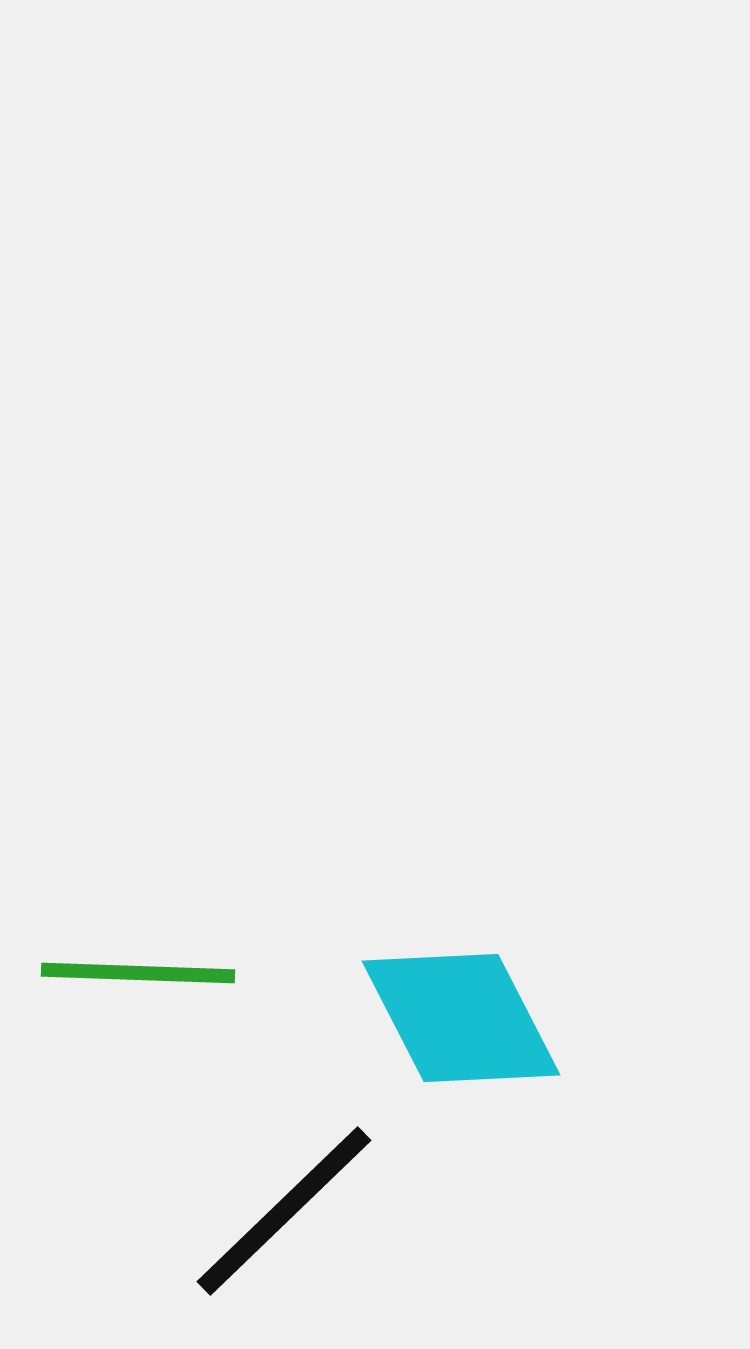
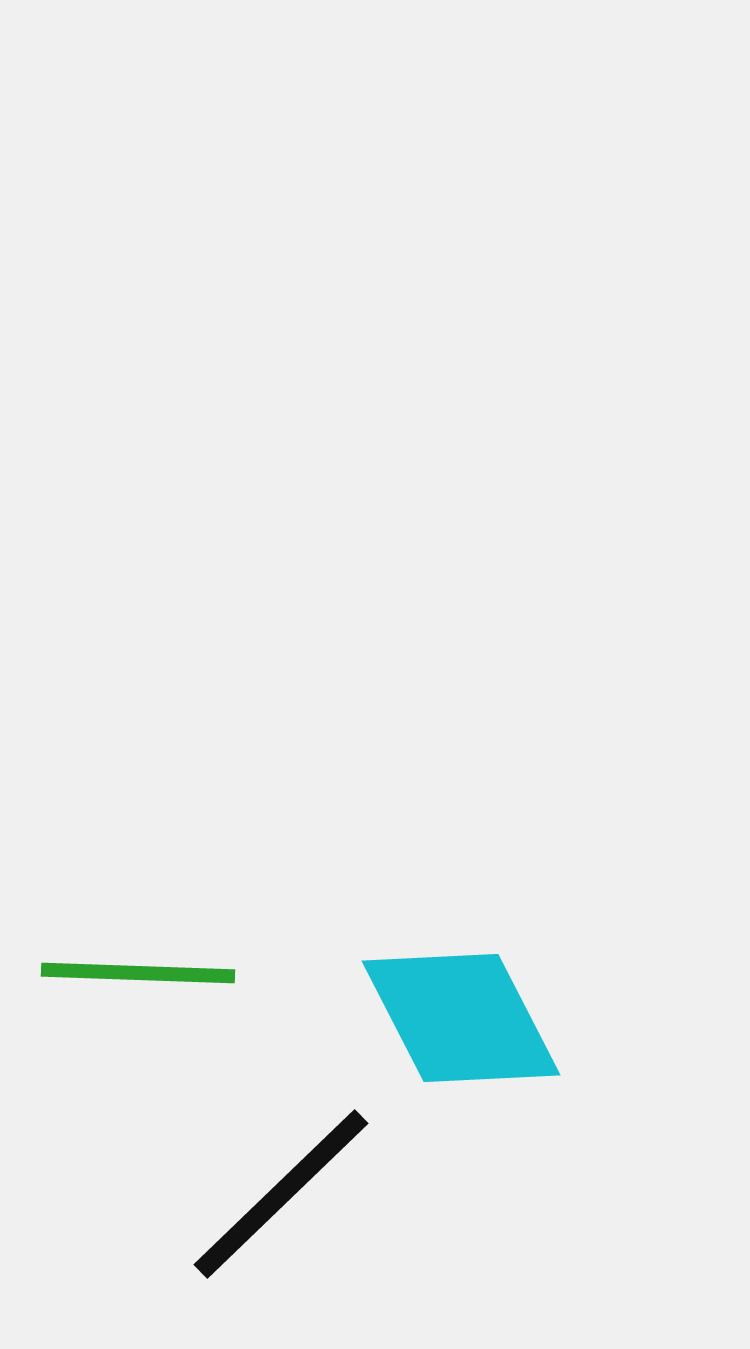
black line: moved 3 px left, 17 px up
